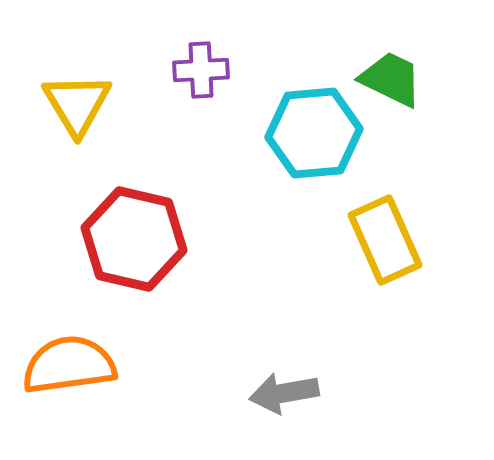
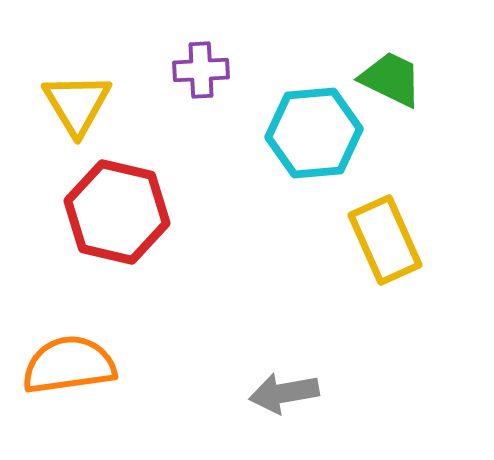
red hexagon: moved 17 px left, 27 px up
